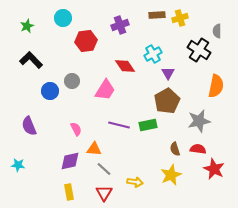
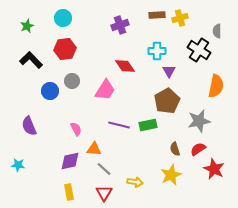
red hexagon: moved 21 px left, 8 px down
cyan cross: moved 4 px right, 3 px up; rotated 30 degrees clockwise
purple triangle: moved 1 px right, 2 px up
red semicircle: rotated 42 degrees counterclockwise
